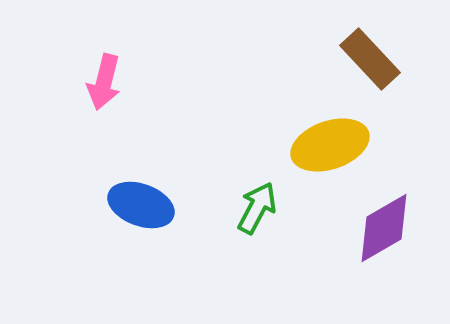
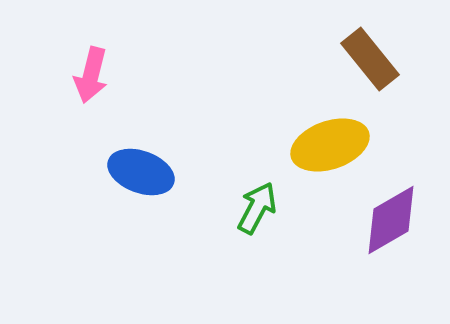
brown rectangle: rotated 4 degrees clockwise
pink arrow: moved 13 px left, 7 px up
blue ellipse: moved 33 px up
purple diamond: moved 7 px right, 8 px up
